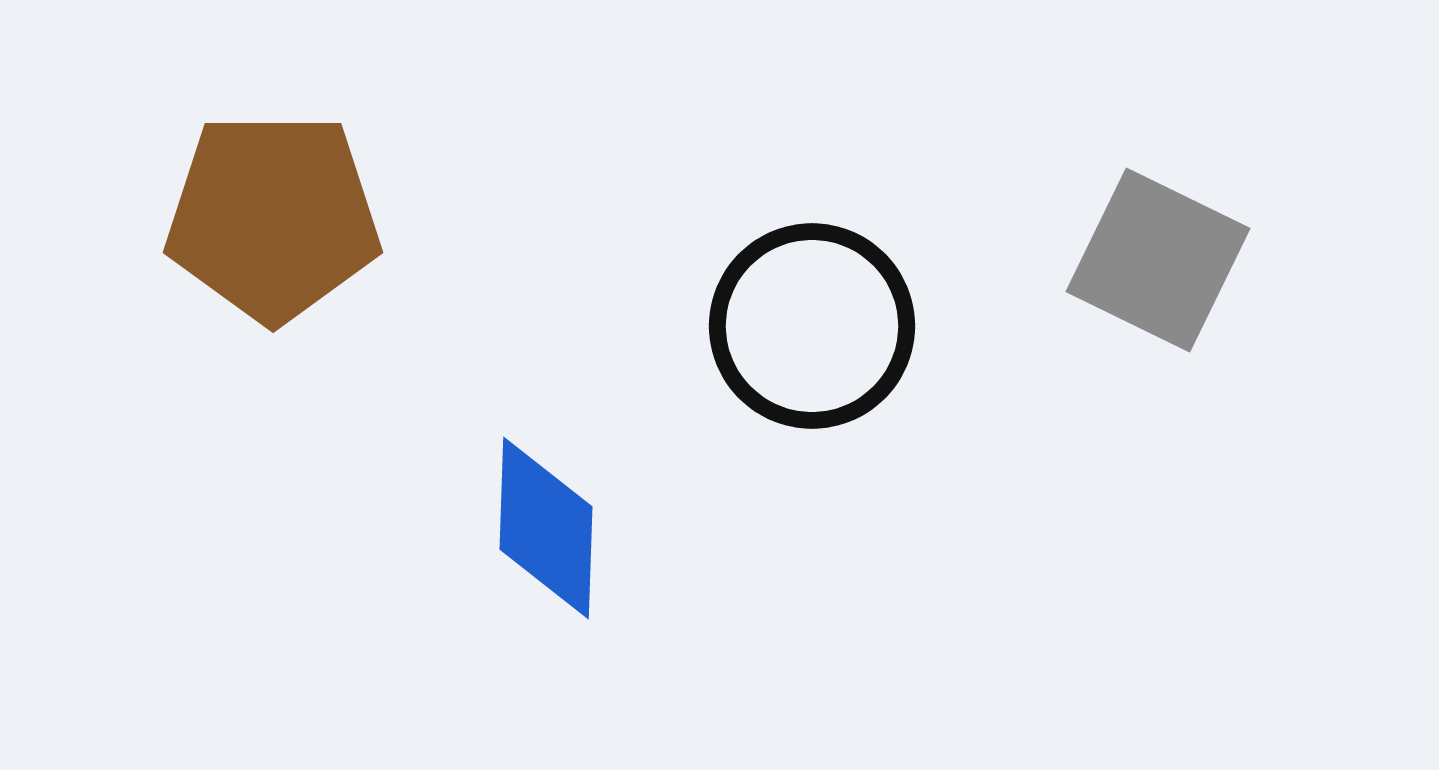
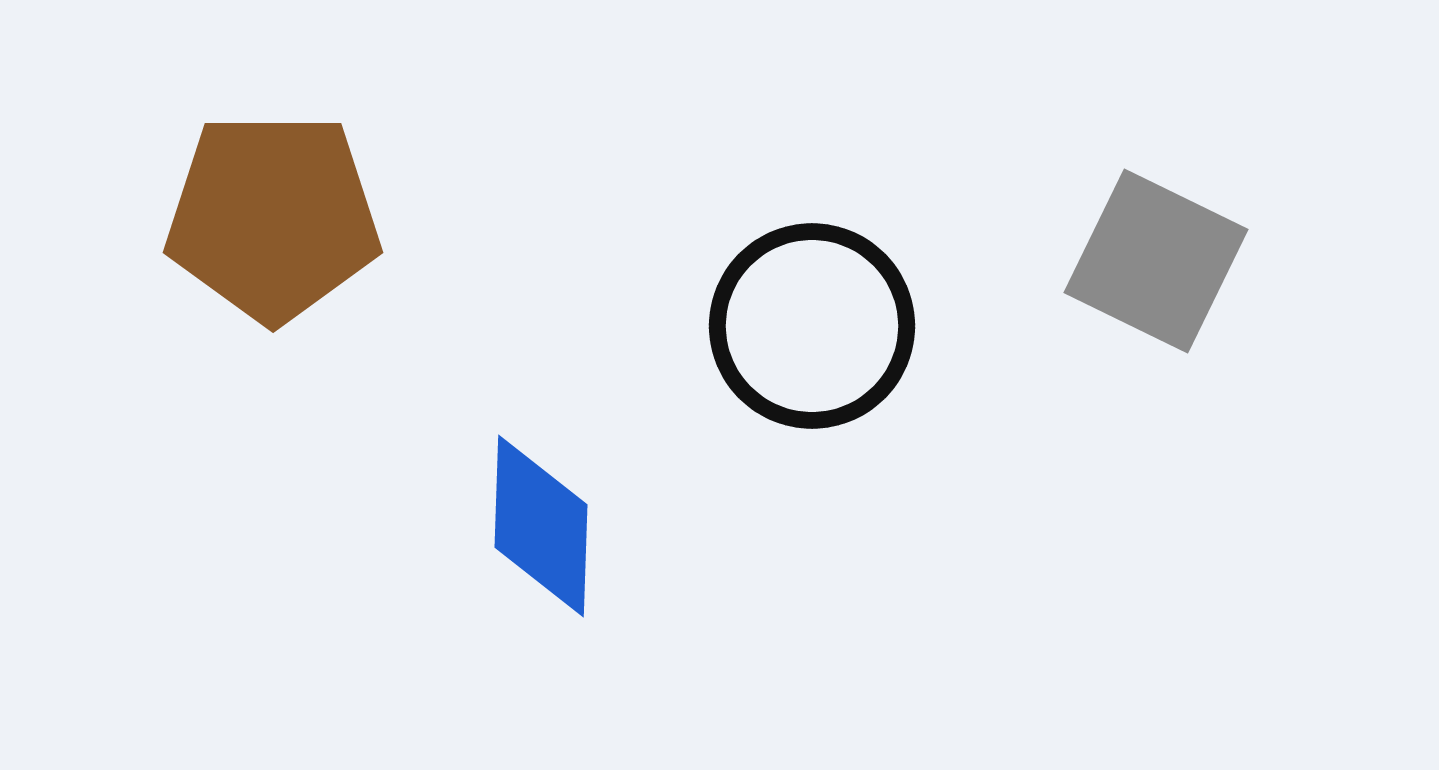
gray square: moved 2 px left, 1 px down
blue diamond: moved 5 px left, 2 px up
